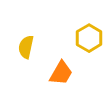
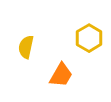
orange trapezoid: moved 2 px down
